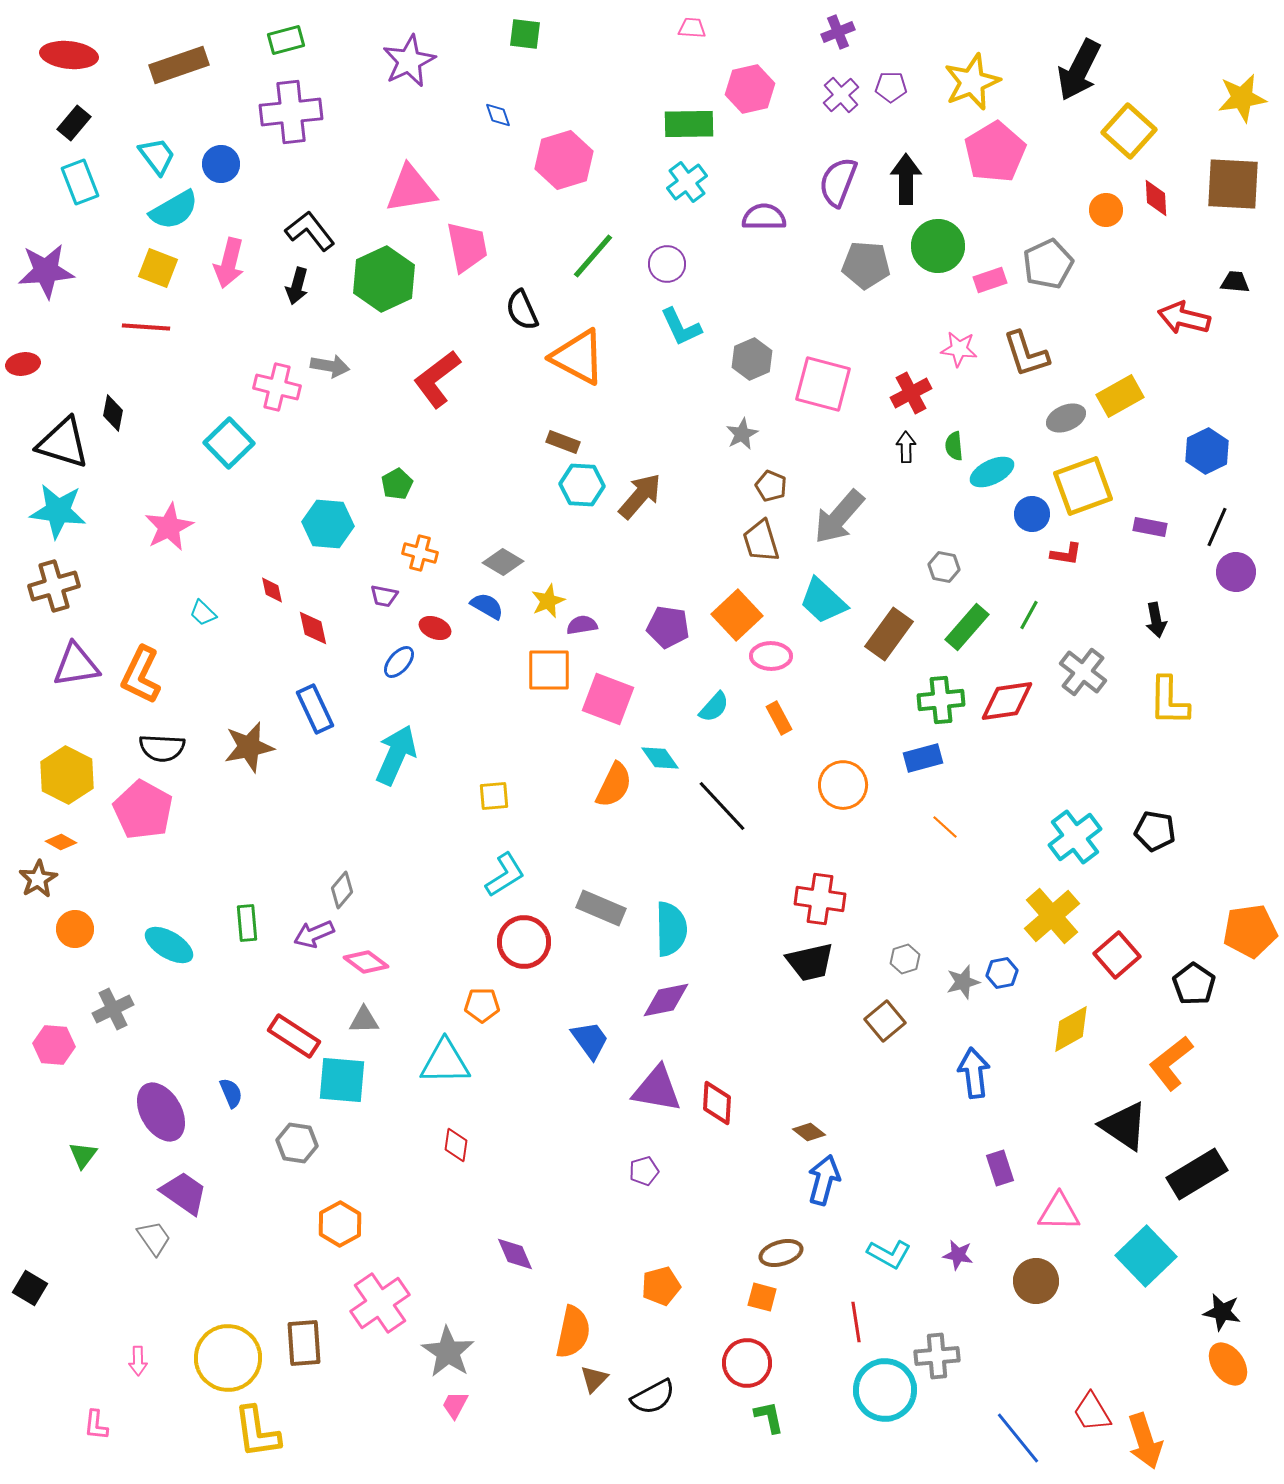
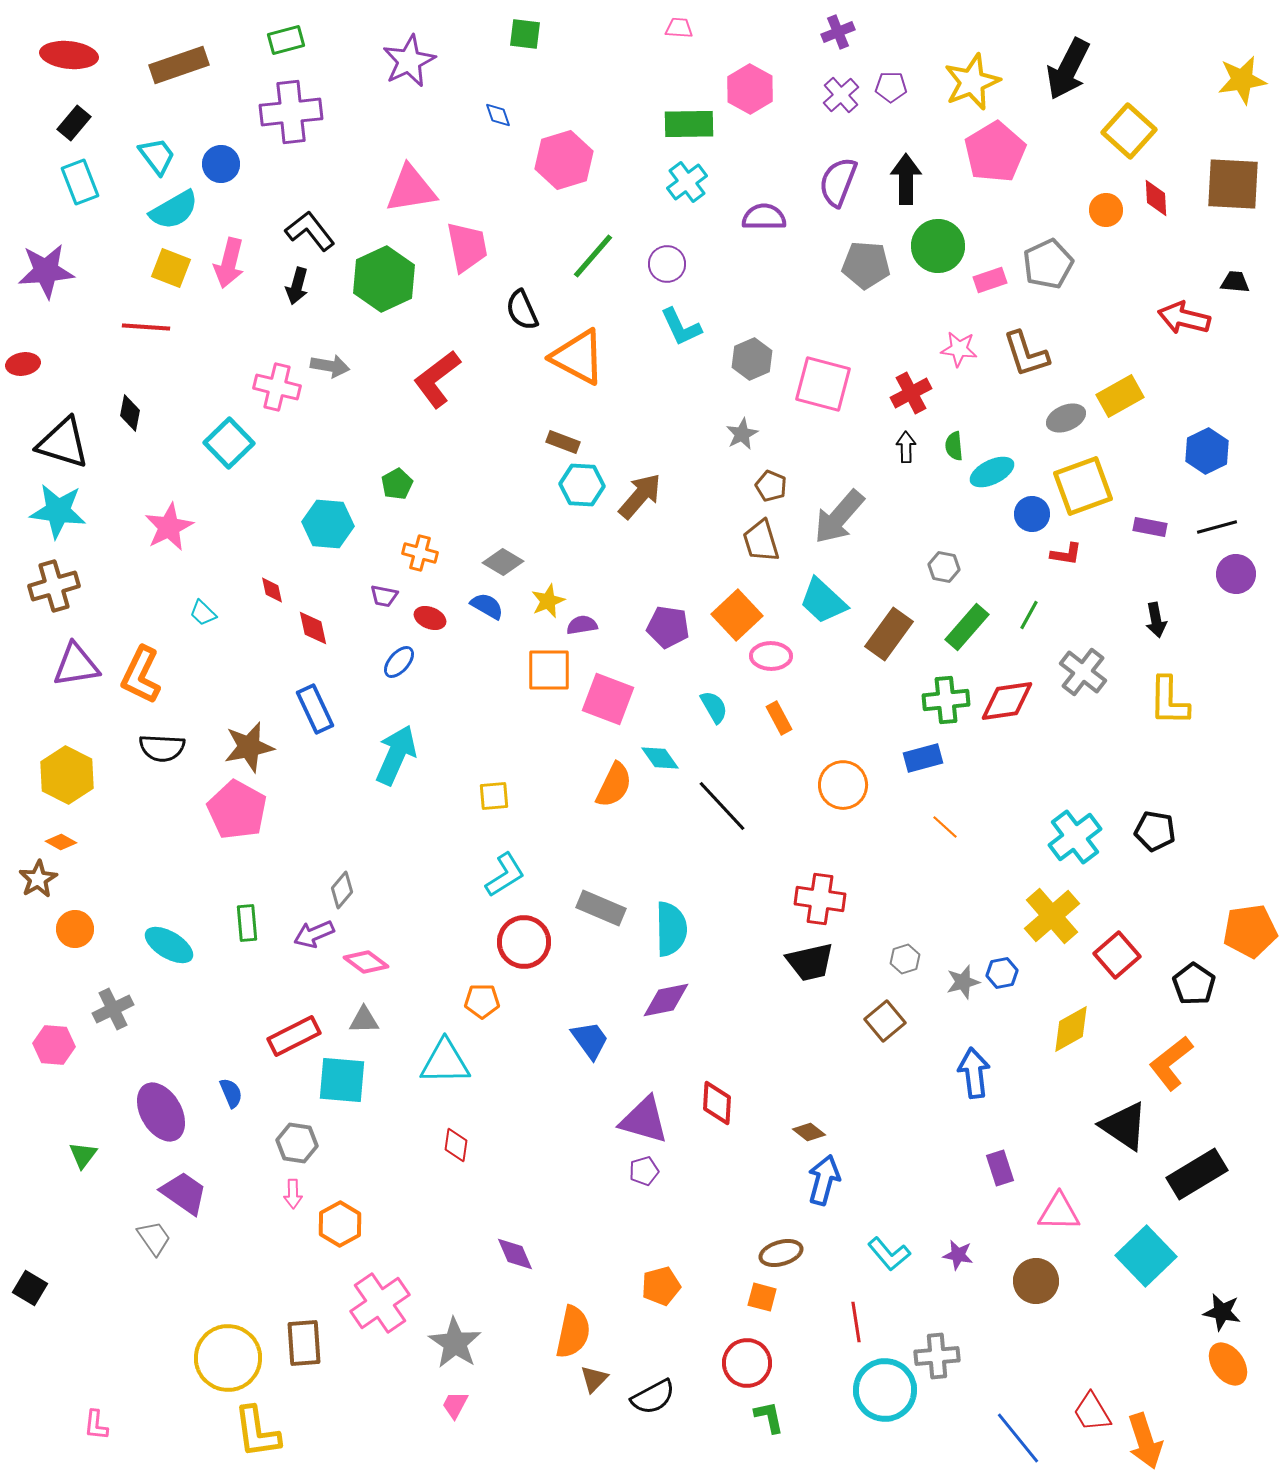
pink trapezoid at (692, 28): moved 13 px left
black arrow at (1079, 70): moved 11 px left, 1 px up
pink hexagon at (750, 89): rotated 18 degrees counterclockwise
yellow star at (1242, 98): moved 18 px up
yellow square at (158, 268): moved 13 px right
black diamond at (113, 413): moved 17 px right
black line at (1217, 527): rotated 51 degrees clockwise
purple circle at (1236, 572): moved 2 px down
red ellipse at (435, 628): moved 5 px left, 10 px up
green cross at (941, 700): moved 5 px right
cyan semicircle at (714, 707): rotated 72 degrees counterclockwise
pink pentagon at (143, 810): moved 94 px right
orange pentagon at (482, 1005): moved 4 px up
red rectangle at (294, 1036): rotated 60 degrees counterclockwise
purple triangle at (657, 1089): moved 13 px left, 31 px down; rotated 6 degrees clockwise
cyan L-shape at (889, 1254): rotated 21 degrees clockwise
gray star at (448, 1352): moved 7 px right, 9 px up
pink arrow at (138, 1361): moved 155 px right, 167 px up
